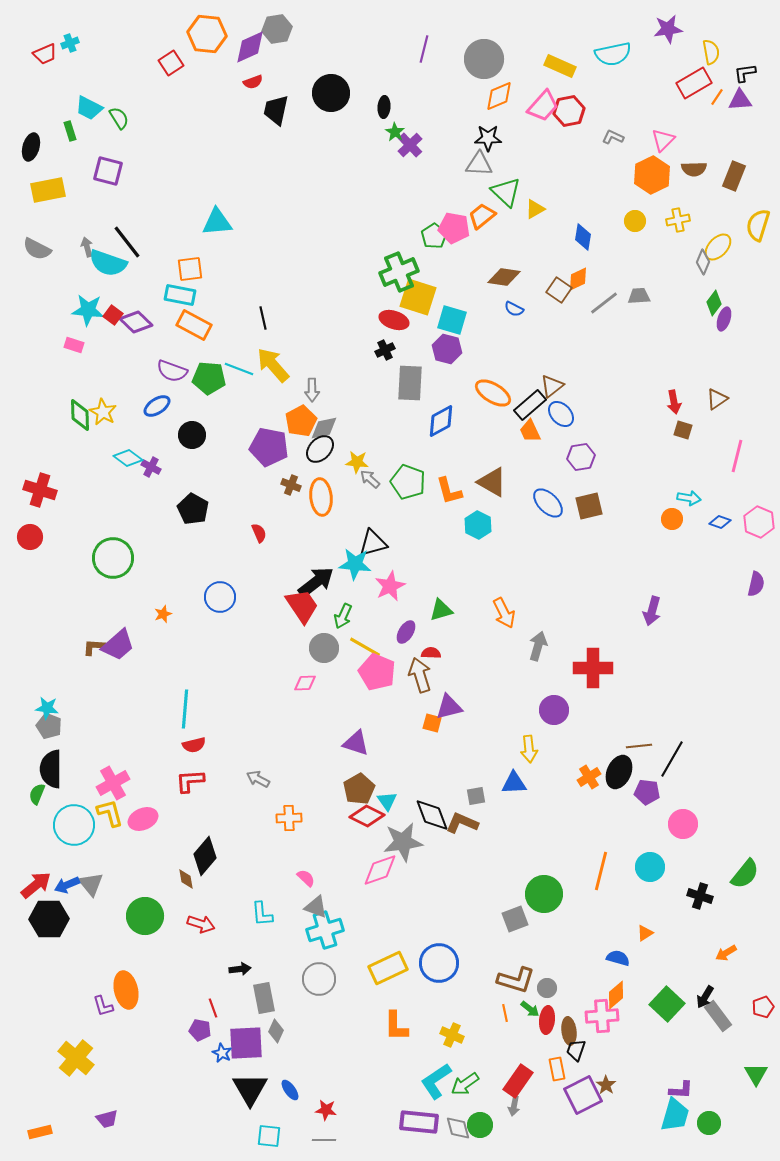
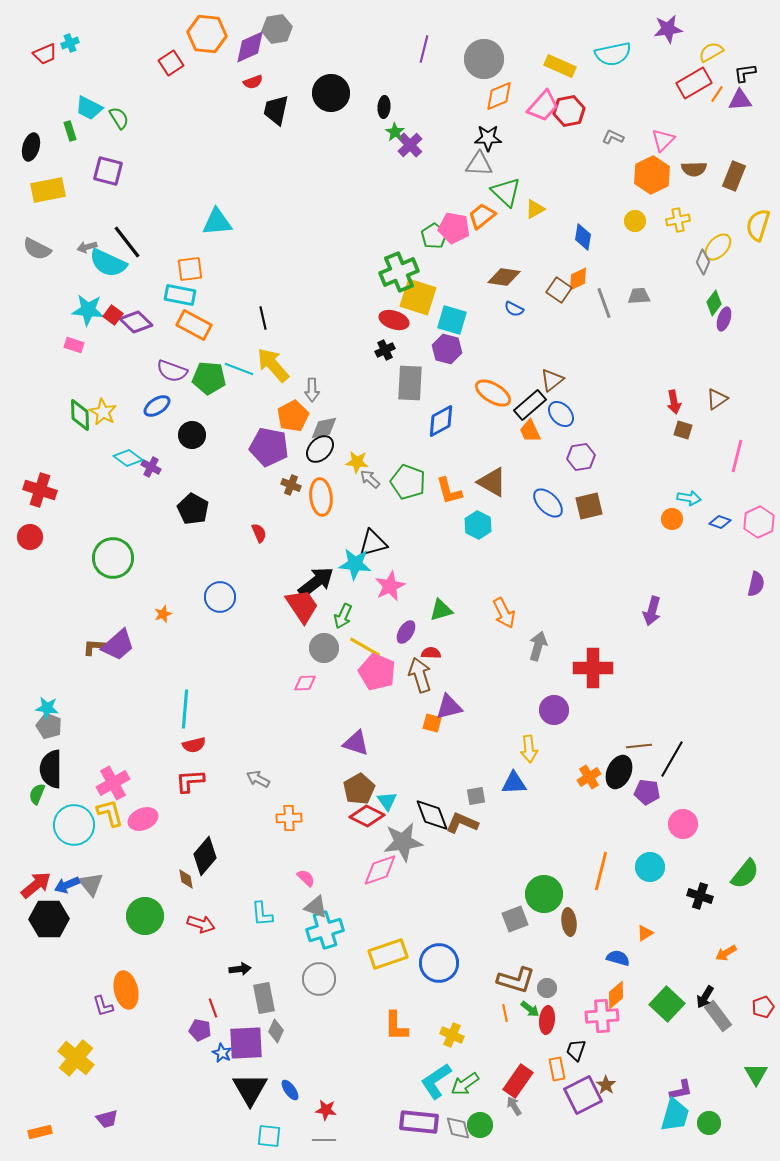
yellow semicircle at (711, 52): rotated 110 degrees counterclockwise
orange line at (717, 97): moved 3 px up
gray arrow at (87, 247): rotated 90 degrees counterclockwise
cyan semicircle at (108, 263): rotated 6 degrees clockwise
gray line at (604, 303): rotated 72 degrees counterclockwise
brown triangle at (552, 386): moved 6 px up
orange pentagon at (301, 421): moved 8 px left, 5 px up
pink hexagon at (759, 522): rotated 12 degrees clockwise
yellow rectangle at (388, 968): moved 14 px up; rotated 6 degrees clockwise
brown ellipse at (569, 1031): moved 109 px up
purple L-shape at (681, 1090): rotated 15 degrees counterclockwise
gray arrow at (514, 1106): rotated 138 degrees clockwise
